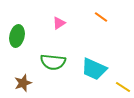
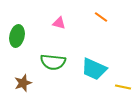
pink triangle: rotated 48 degrees clockwise
yellow line: rotated 21 degrees counterclockwise
